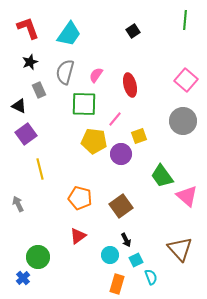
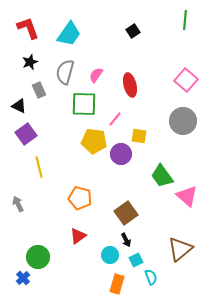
yellow square: rotated 28 degrees clockwise
yellow line: moved 1 px left, 2 px up
brown square: moved 5 px right, 7 px down
brown triangle: rotated 32 degrees clockwise
